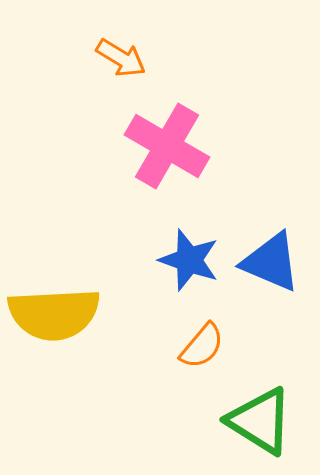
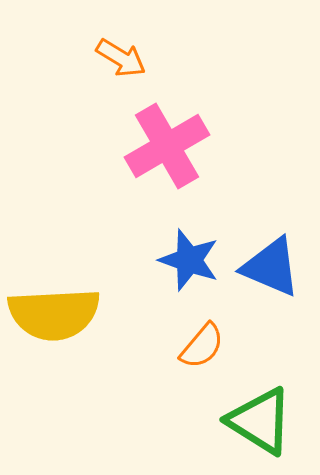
pink cross: rotated 30 degrees clockwise
blue triangle: moved 5 px down
